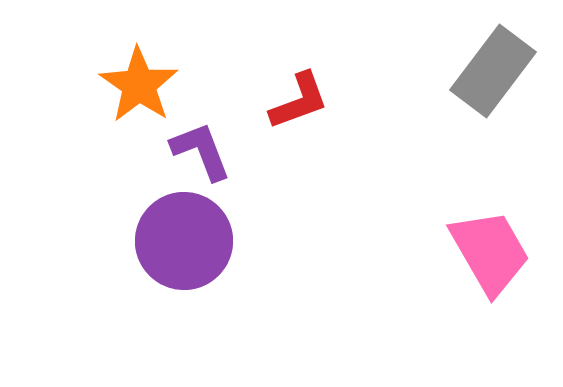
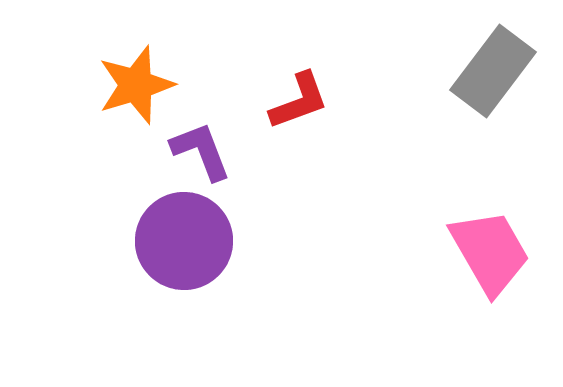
orange star: moved 3 px left; rotated 20 degrees clockwise
